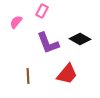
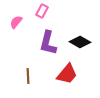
black diamond: moved 3 px down
purple L-shape: rotated 35 degrees clockwise
